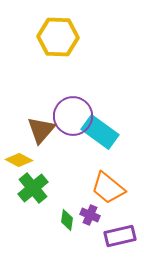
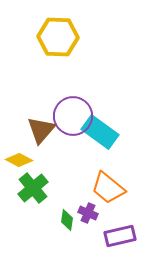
purple cross: moved 2 px left, 2 px up
